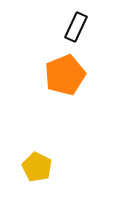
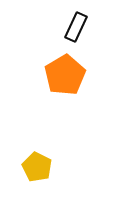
orange pentagon: rotated 9 degrees counterclockwise
